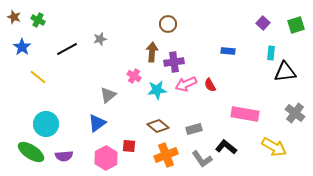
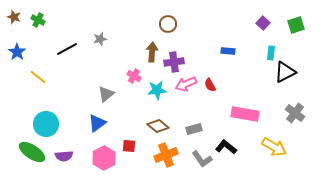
blue star: moved 5 px left, 5 px down
black triangle: rotated 20 degrees counterclockwise
gray triangle: moved 2 px left, 1 px up
green ellipse: moved 1 px right
pink hexagon: moved 2 px left
